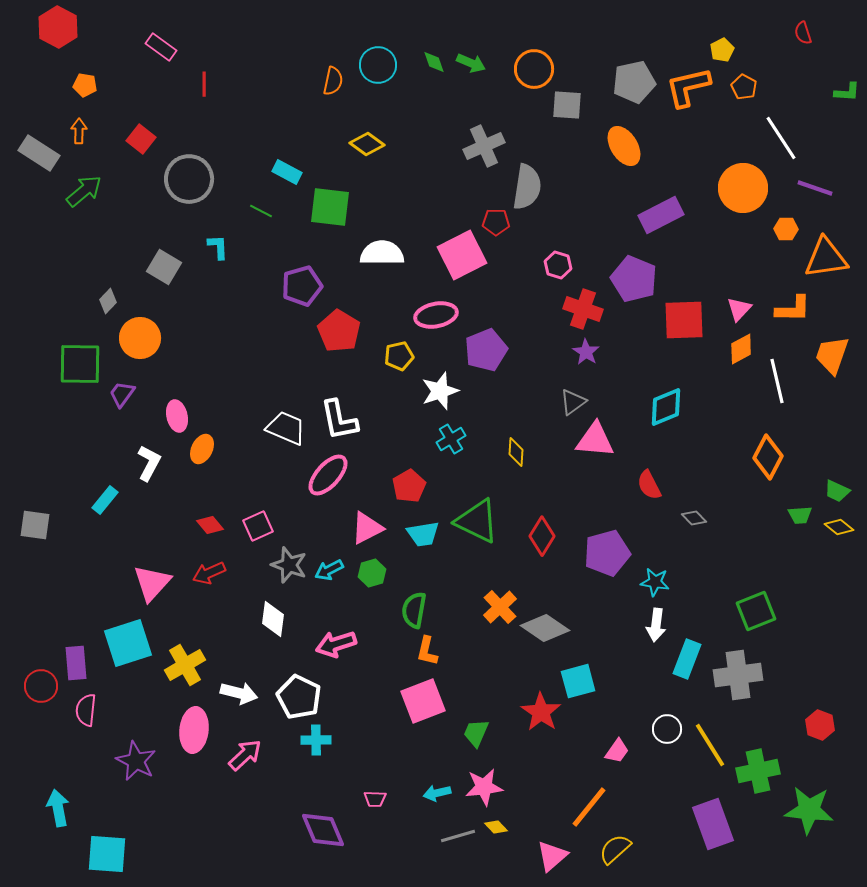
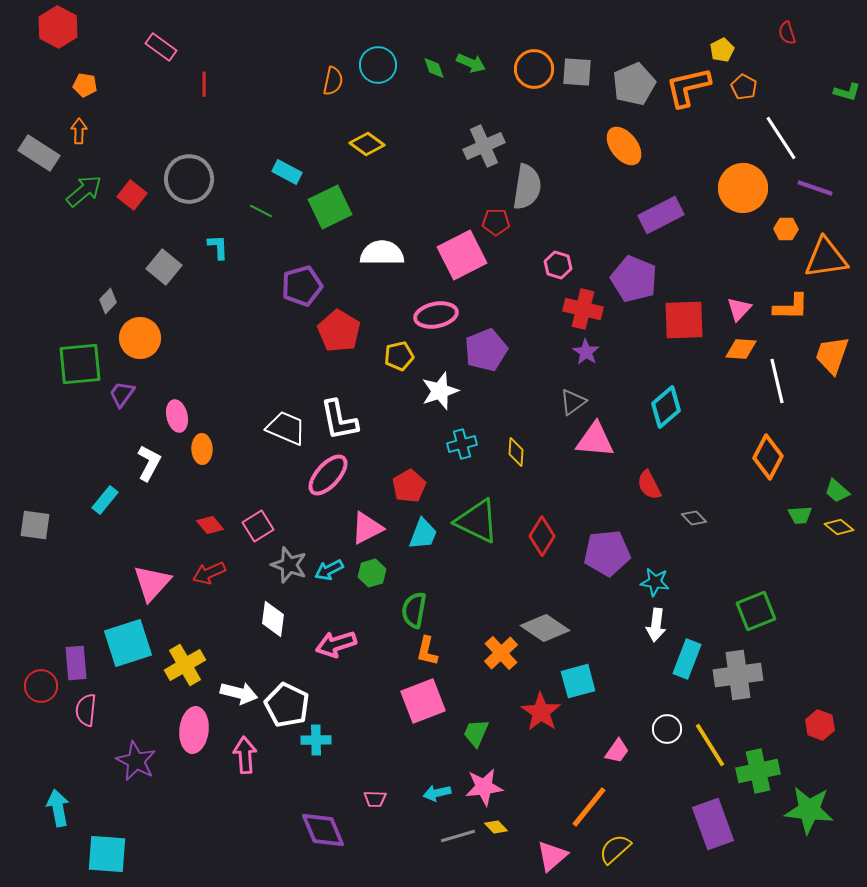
red semicircle at (803, 33): moved 16 px left
green diamond at (434, 62): moved 6 px down
gray pentagon at (634, 82): moved 2 px down; rotated 12 degrees counterclockwise
green L-shape at (847, 92): rotated 12 degrees clockwise
gray square at (567, 105): moved 10 px right, 33 px up
red square at (141, 139): moved 9 px left, 56 px down
orange ellipse at (624, 146): rotated 6 degrees counterclockwise
green square at (330, 207): rotated 33 degrees counterclockwise
gray square at (164, 267): rotated 8 degrees clockwise
red cross at (583, 309): rotated 6 degrees counterclockwise
orange L-shape at (793, 309): moved 2 px left, 2 px up
orange diamond at (741, 349): rotated 32 degrees clockwise
green square at (80, 364): rotated 6 degrees counterclockwise
cyan diamond at (666, 407): rotated 18 degrees counterclockwise
cyan cross at (451, 439): moved 11 px right, 5 px down; rotated 16 degrees clockwise
orange ellipse at (202, 449): rotated 28 degrees counterclockwise
green trapezoid at (837, 491): rotated 16 degrees clockwise
pink square at (258, 526): rotated 8 degrees counterclockwise
cyan trapezoid at (423, 534): rotated 60 degrees counterclockwise
purple pentagon at (607, 553): rotated 9 degrees clockwise
orange cross at (500, 607): moved 1 px right, 46 px down
white pentagon at (299, 697): moved 12 px left, 8 px down
pink arrow at (245, 755): rotated 51 degrees counterclockwise
